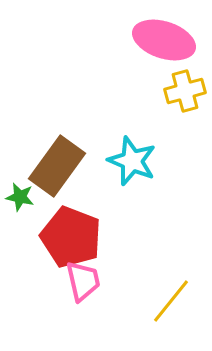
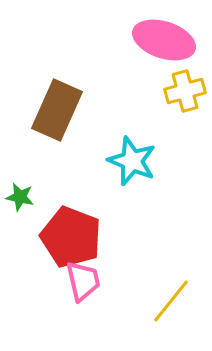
brown rectangle: moved 56 px up; rotated 12 degrees counterclockwise
